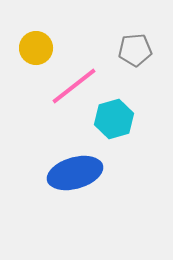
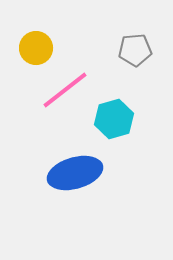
pink line: moved 9 px left, 4 px down
